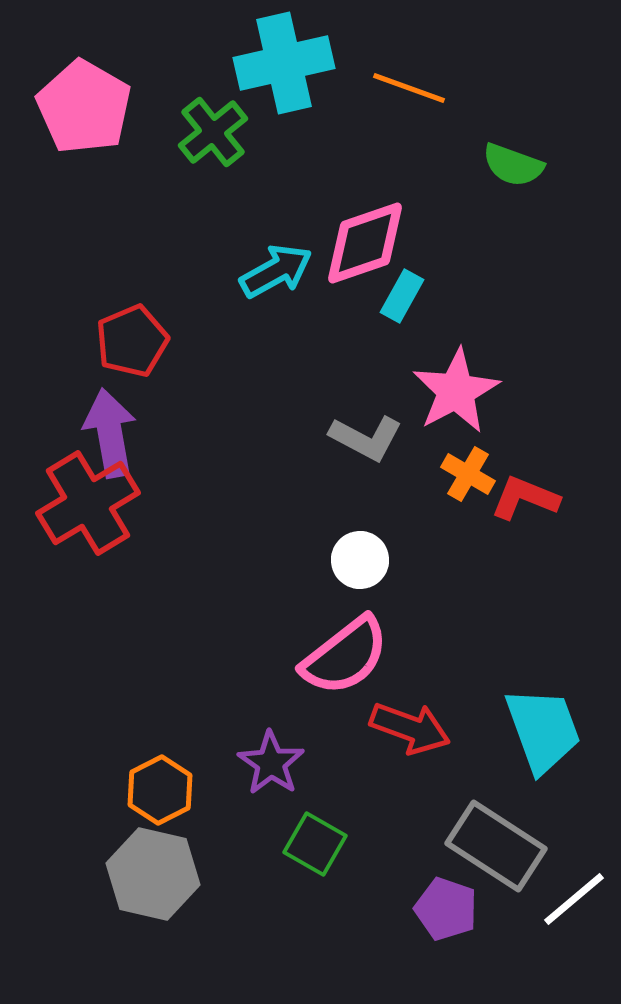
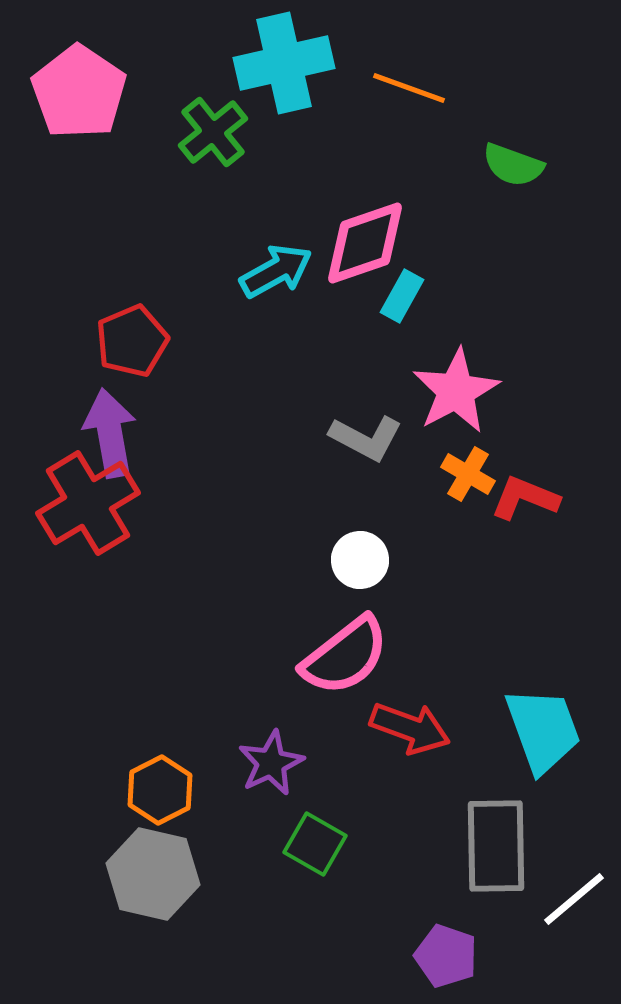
pink pentagon: moved 5 px left, 15 px up; rotated 4 degrees clockwise
purple star: rotated 12 degrees clockwise
gray rectangle: rotated 56 degrees clockwise
purple pentagon: moved 47 px down
